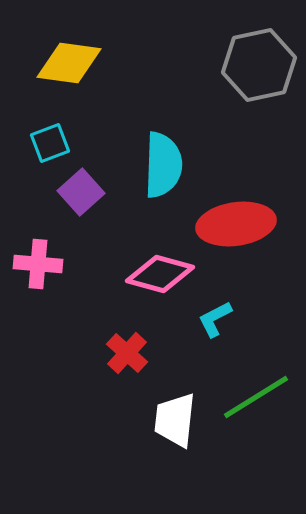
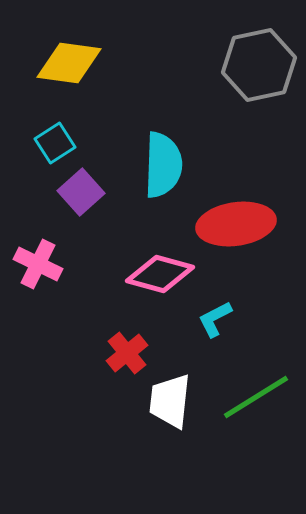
cyan square: moved 5 px right; rotated 12 degrees counterclockwise
pink cross: rotated 21 degrees clockwise
red cross: rotated 9 degrees clockwise
white trapezoid: moved 5 px left, 19 px up
